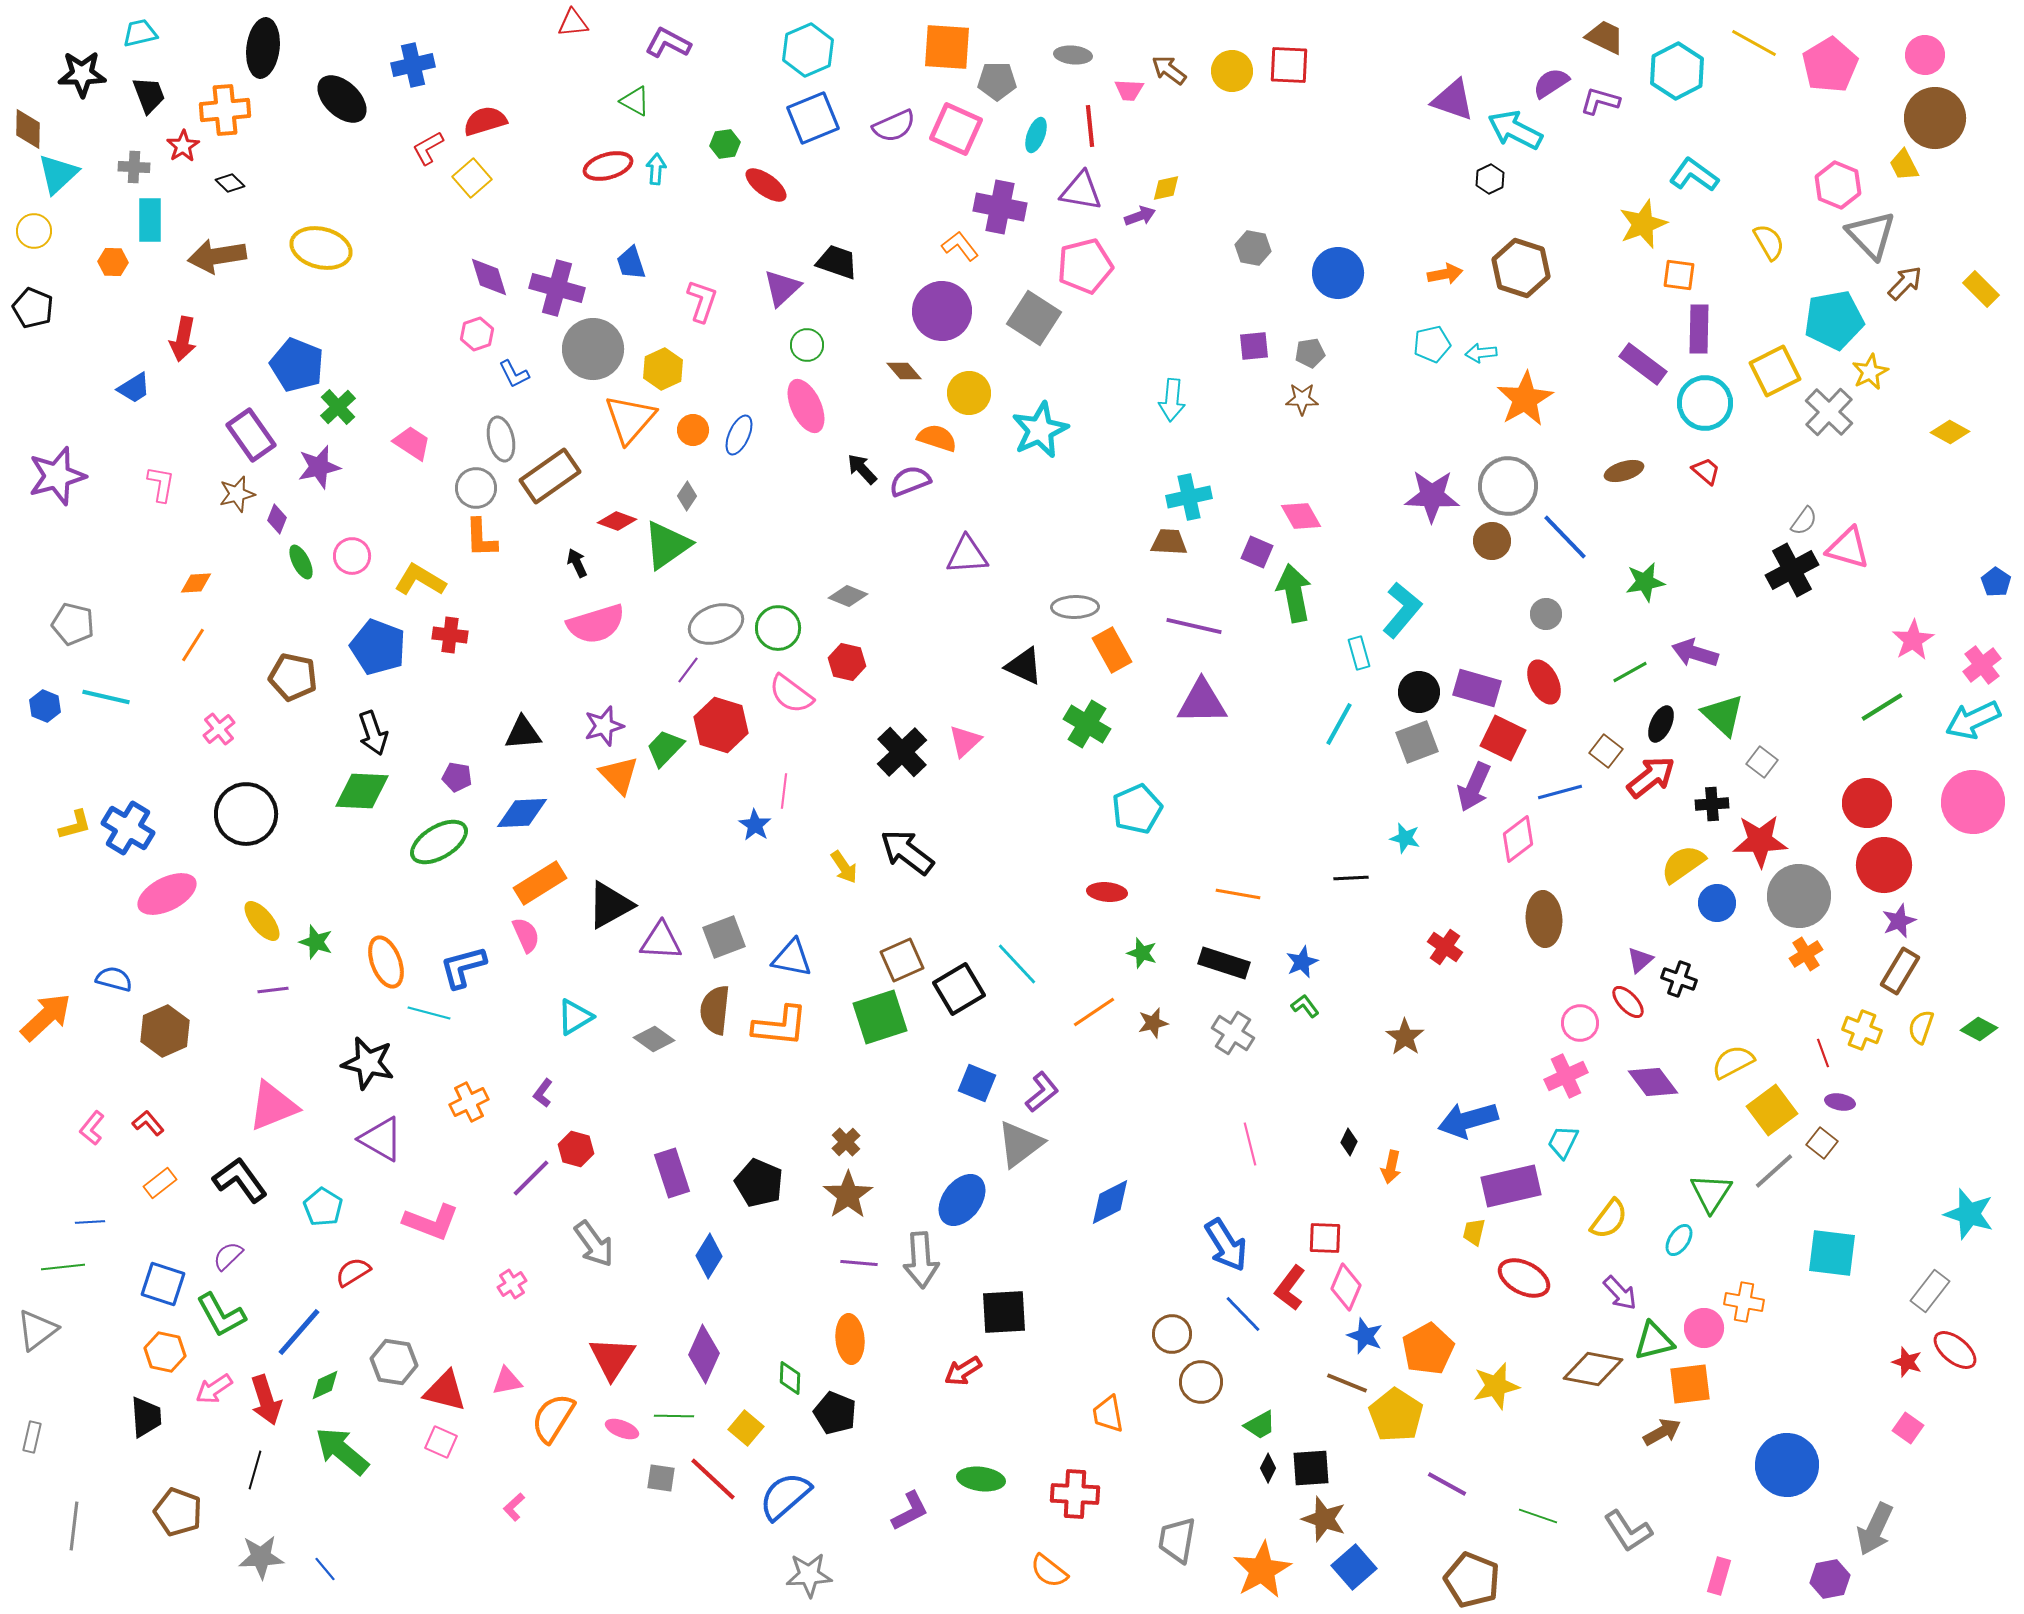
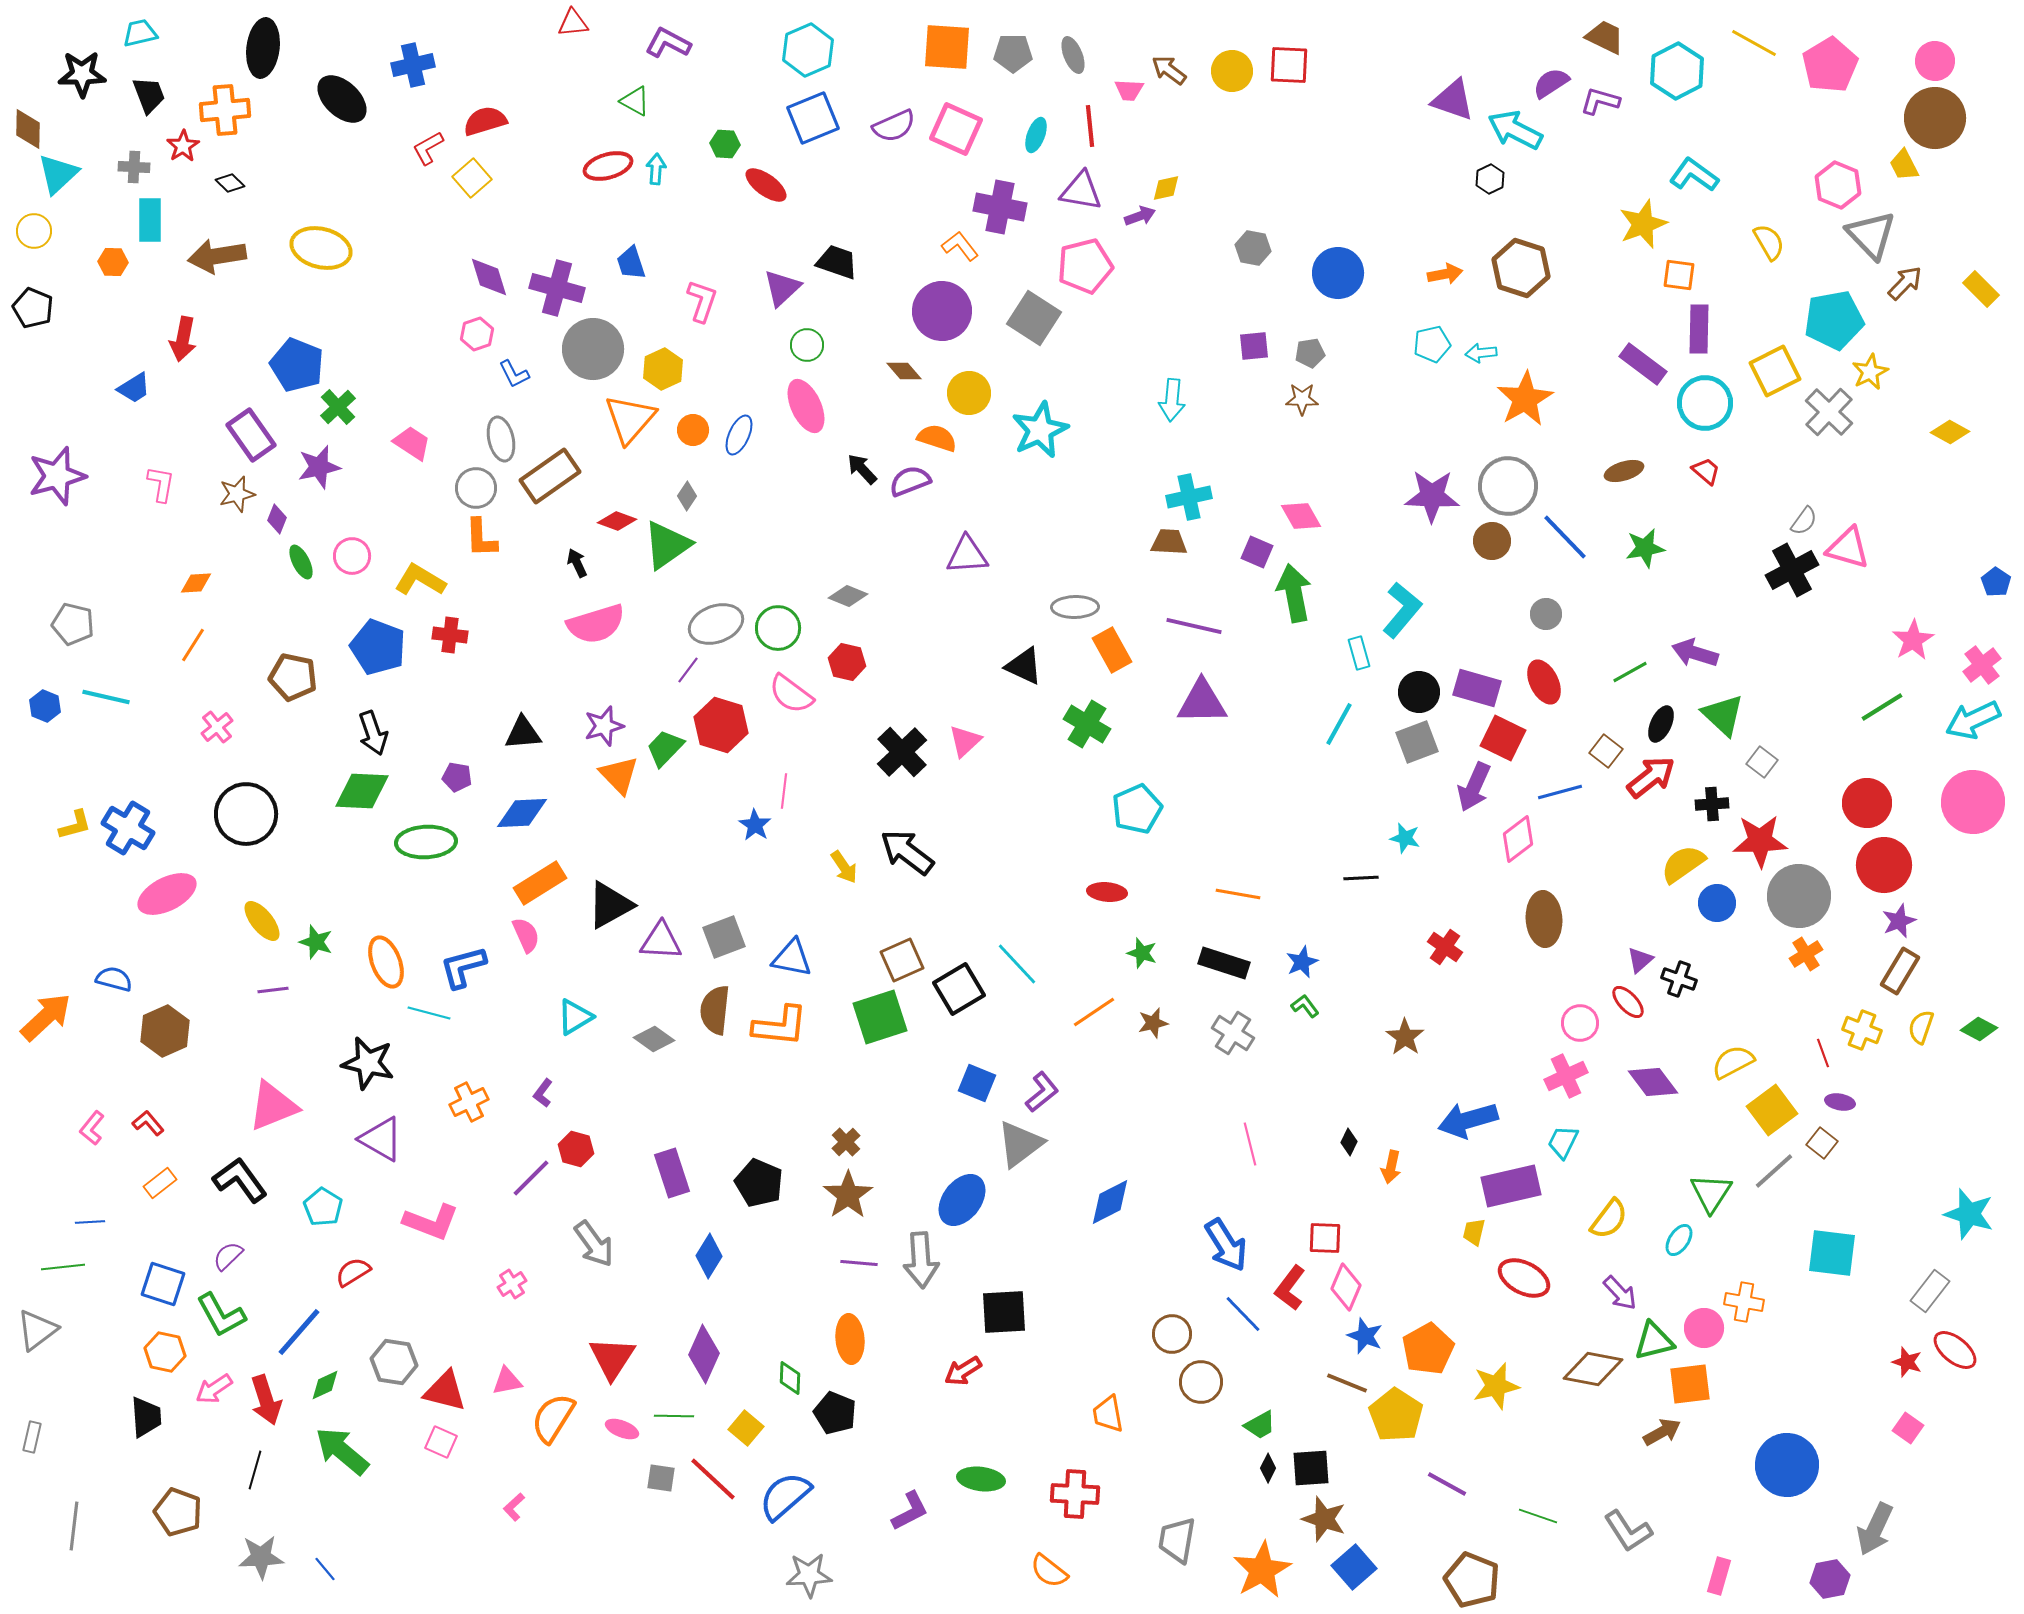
gray ellipse at (1073, 55): rotated 63 degrees clockwise
pink circle at (1925, 55): moved 10 px right, 6 px down
gray pentagon at (997, 81): moved 16 px right, 28 px up
green hexagon at (725, 144): rotated 12 degrees clockwise
green star at (1645, 582): moved 34 px up
pink cross at (219, 729): moved 2 px left, 2 px up
green ellipse at (439, 842): moved 13 px left; rotated 28 degrees clockwise
black line at (1351, 878): moved 10 px right
